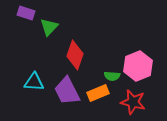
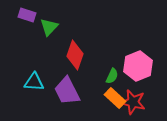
purple rectangle: moved 1 px right, 2 px down
green semicircle: rotated 70 degrees counterclockwise
orange rectangle: moved 17 px right, 5 px down; rotated 65 degrees clockwise
